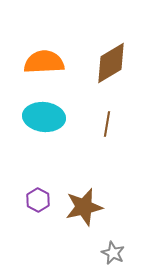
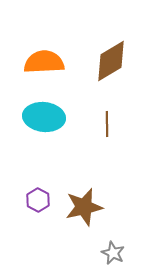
brown diamond: moved 2 px up
brown line: rotated 10 degrees counterclockwise
